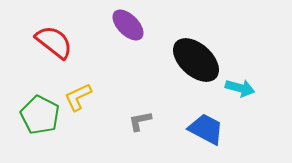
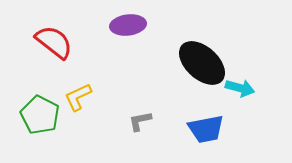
purple ellipse: rotated 52 degrees counterclockwise
black ellipse: moved 6 px right, 3 px down
blue trapezoid: rotated 141 degrees clockwise
